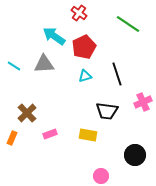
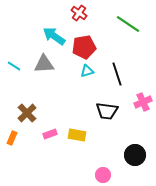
red pentagon: rotated 15 degrees clockwise
cyan triangle: moved 2 px right, 5 px up
yellow rectangle: moved 11 px left
pink circle: moved 2 px right, 1 px up
